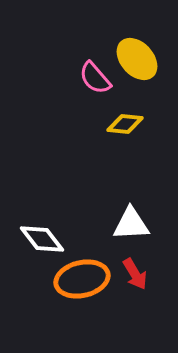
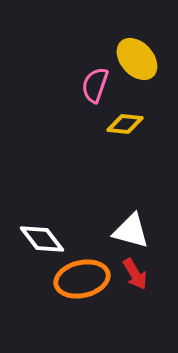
pink semicircle: moved 7 px down; rotated 60 degrees clockwise
white triangle: moved 7 px down; rotated 18 degrees clockwise
